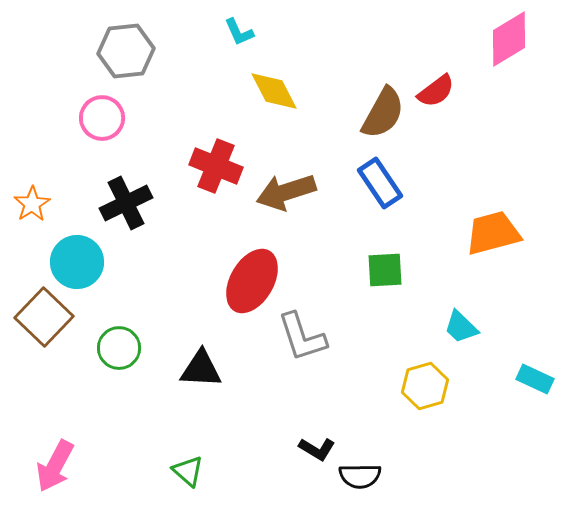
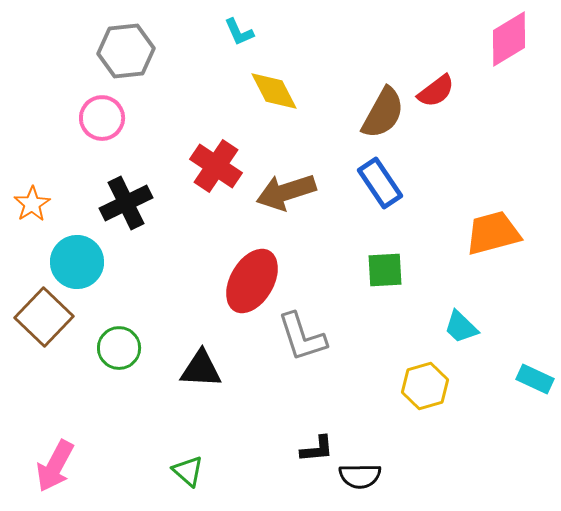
red cross: rotated 12 degrees clockwise
black L-shape: rotated 36 degrees counterclockwise
